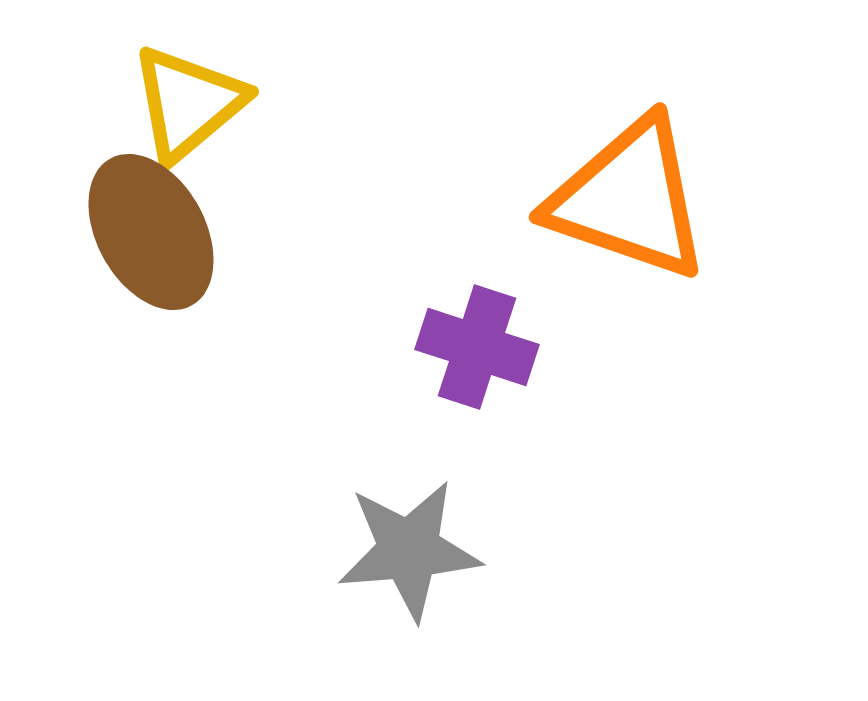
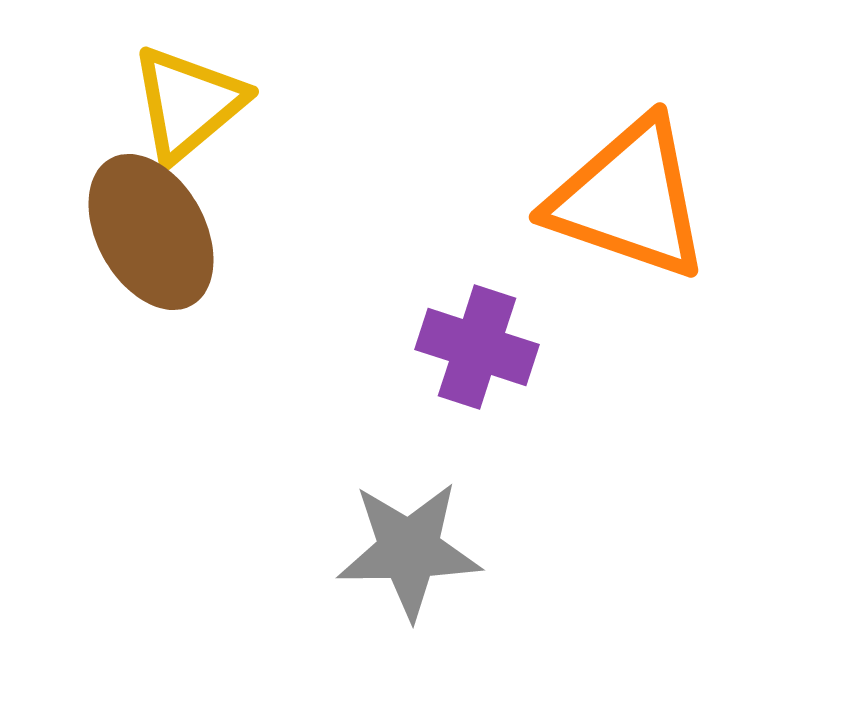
gray star: rotated 4 degrees clockwise
